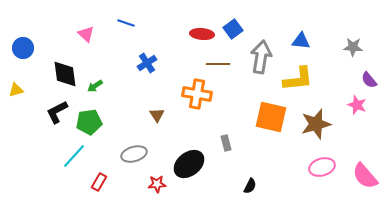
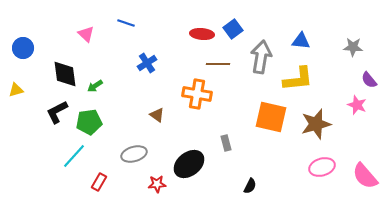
brown triangle: rotated 21 degrees counterclockwise
